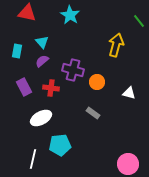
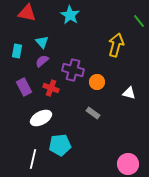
red cross: rotated 14 degrees clockwise
